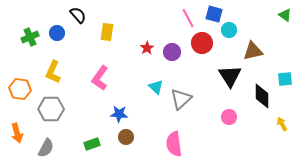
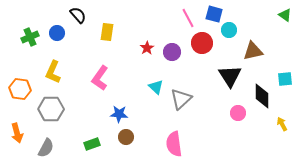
pink circle: moved 9 px right, 4 px up
